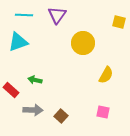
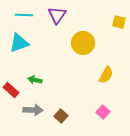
cyan triangle: moved 1 px right, 1 px down
pink square: rotated 32 degrees clockwise
